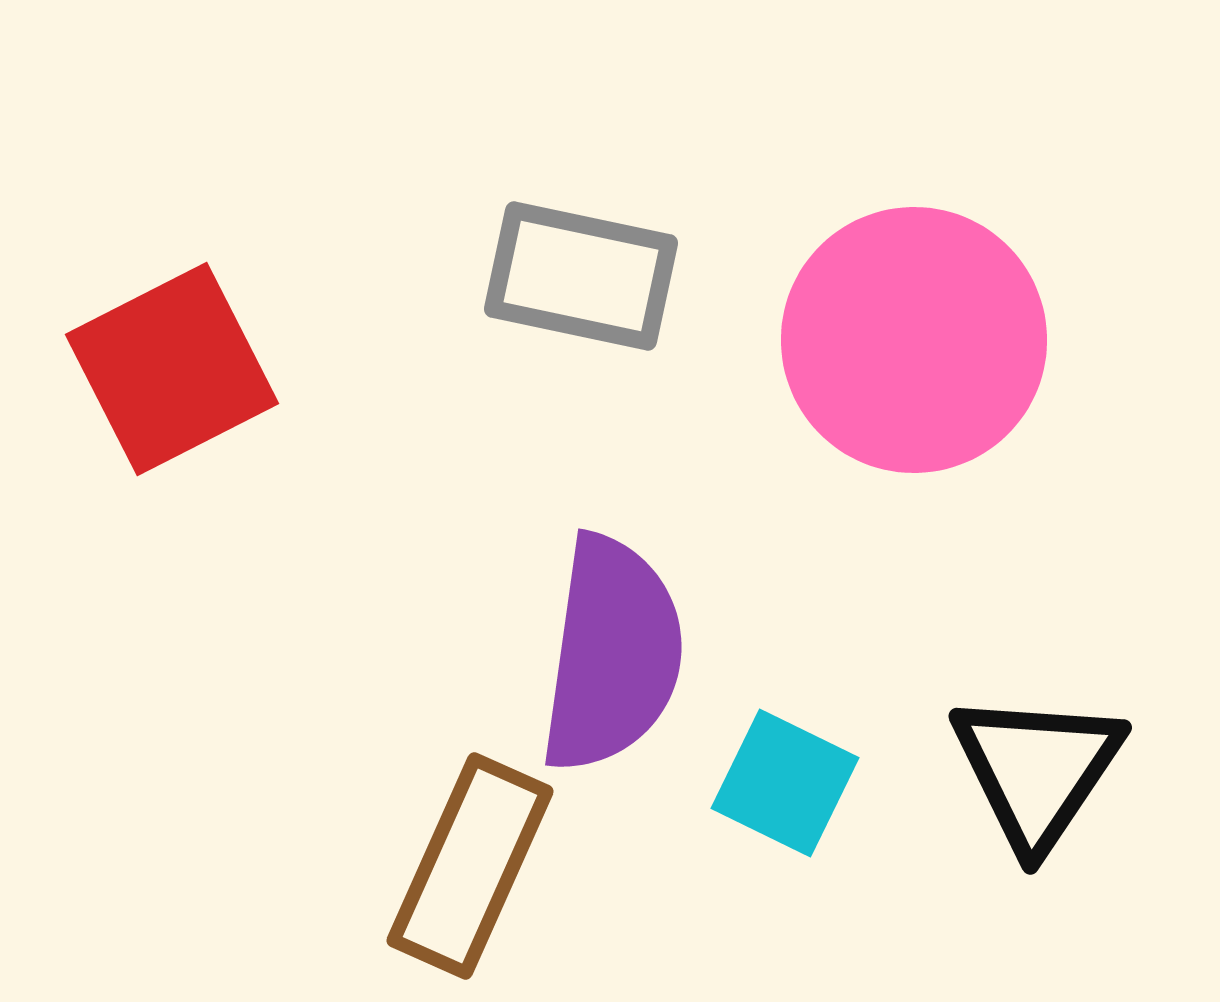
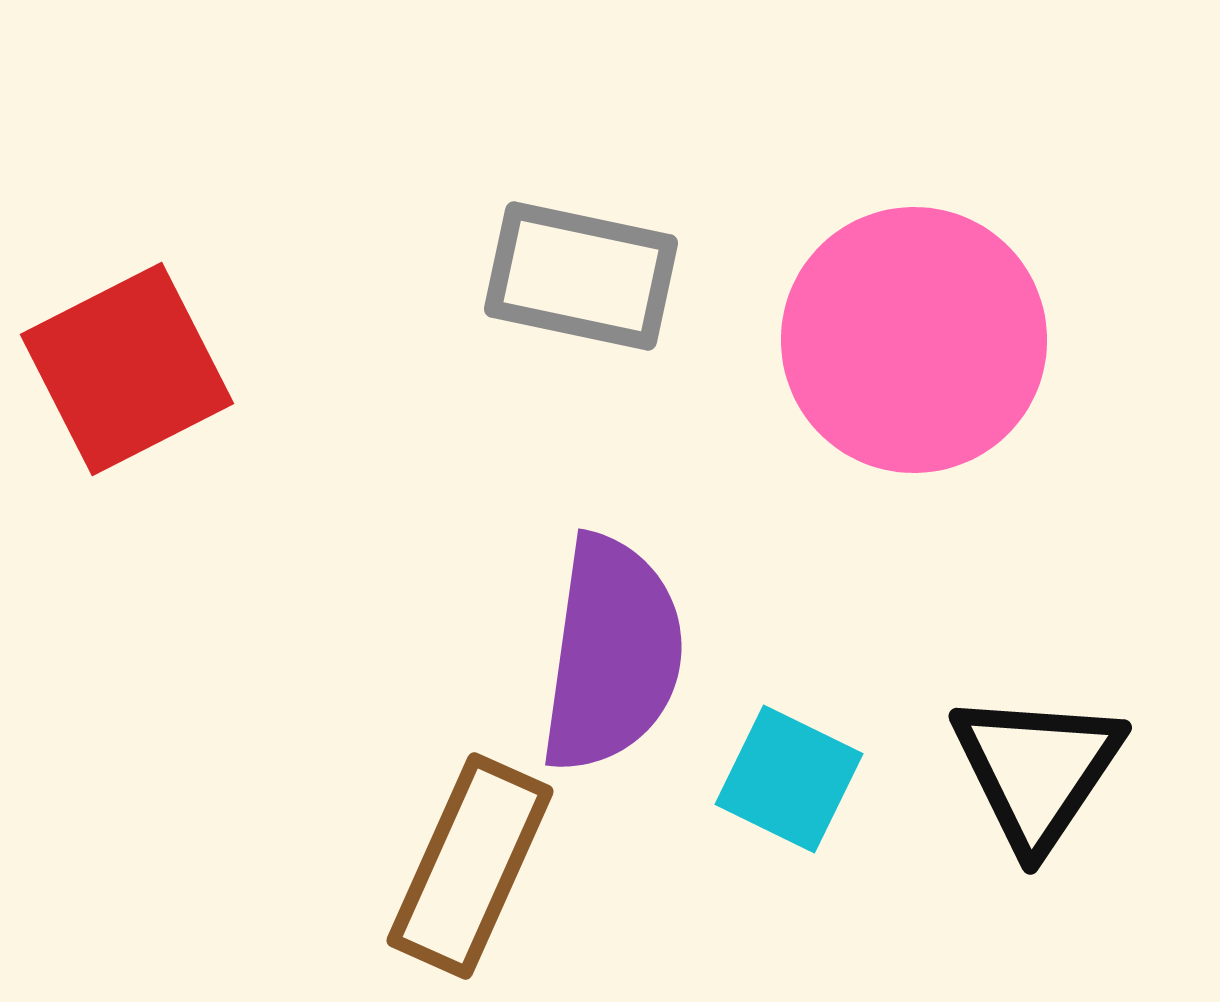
red square: moved 45 px left
cyan square: moved 4 px right, 4 px up
